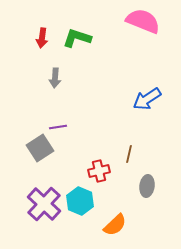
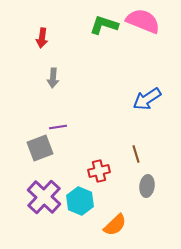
green L-shape: moved 27 px right, 13 px up
gray arrow: moved 2 px left
gray square: rotated 12 degrees clockwise
brown line: moved 7 px right; rotated 30 degrees counterclockwise
purple cross: moved 7 px up
